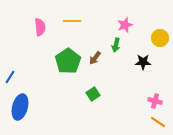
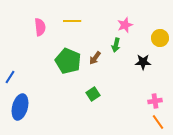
green pentagon: rotated 15 degrees counterclockwise
pink cross: rotated 24 degrees counterclockwise
orange line: rotated 21 degrees clockwise
